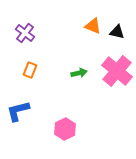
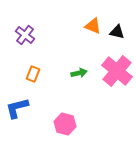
purple cross: moved 2 px down
orange rectangle: moved 3 px right, 4 px down
blue L-shape: moved 1 px left, 3 px up
pink hexagon: moved 5 px up; rotated 20 degrees counterclockwise
